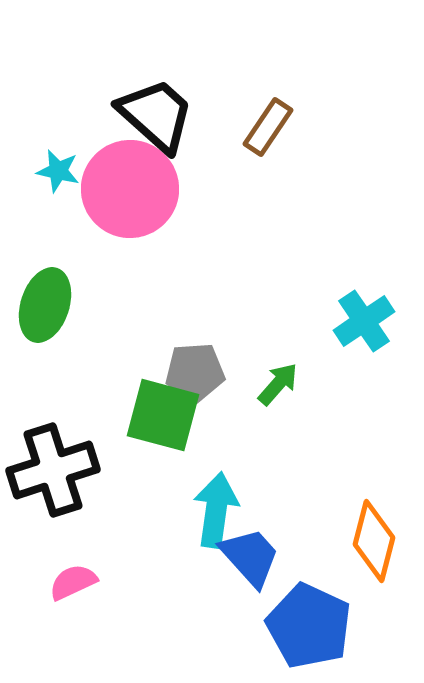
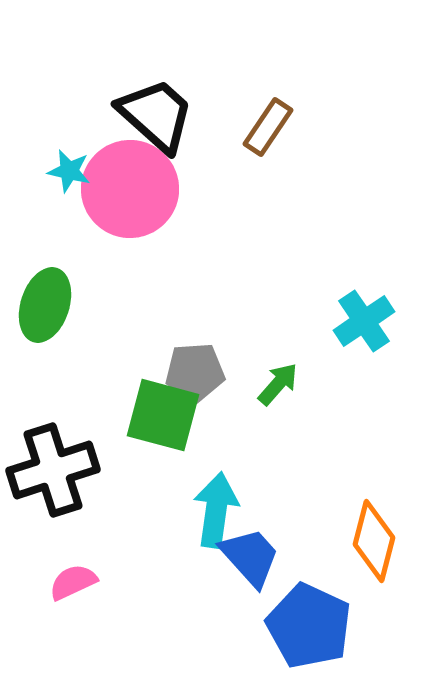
cyan star: moved 11 px right
